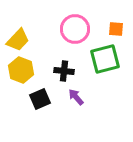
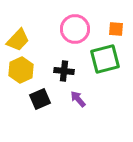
yellow hexagon: rotated 15 degrees clockwise
purple arrow: moved 2 px right, 2 px down
